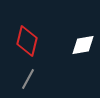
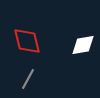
red diamond: rotated 28 degrees counterclockwise
